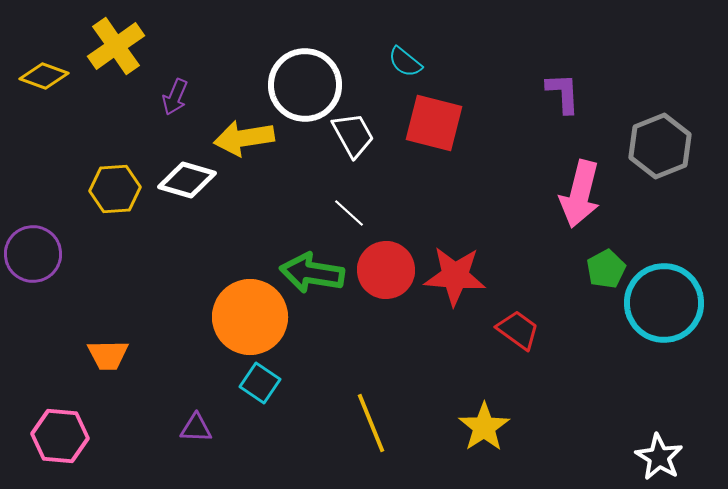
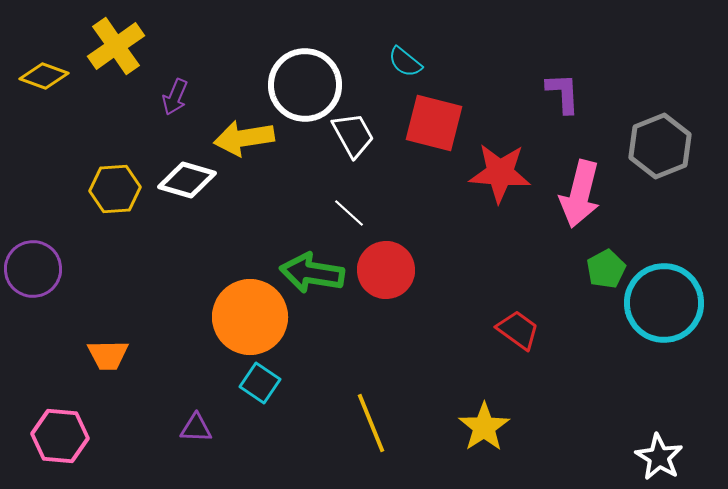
purple circle: moved 15 px down
red star: moved 45 px right, 103 px up
